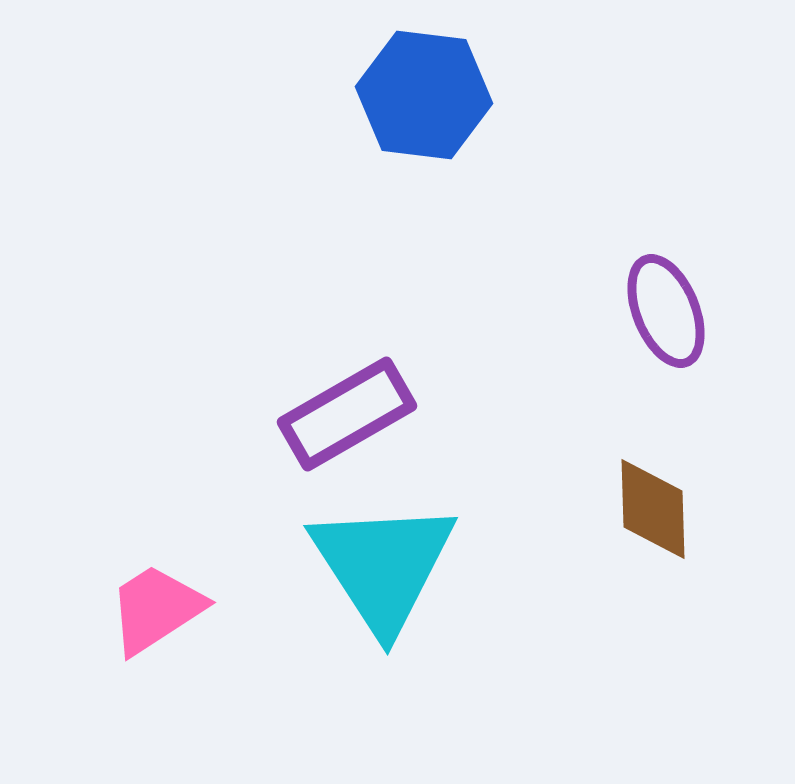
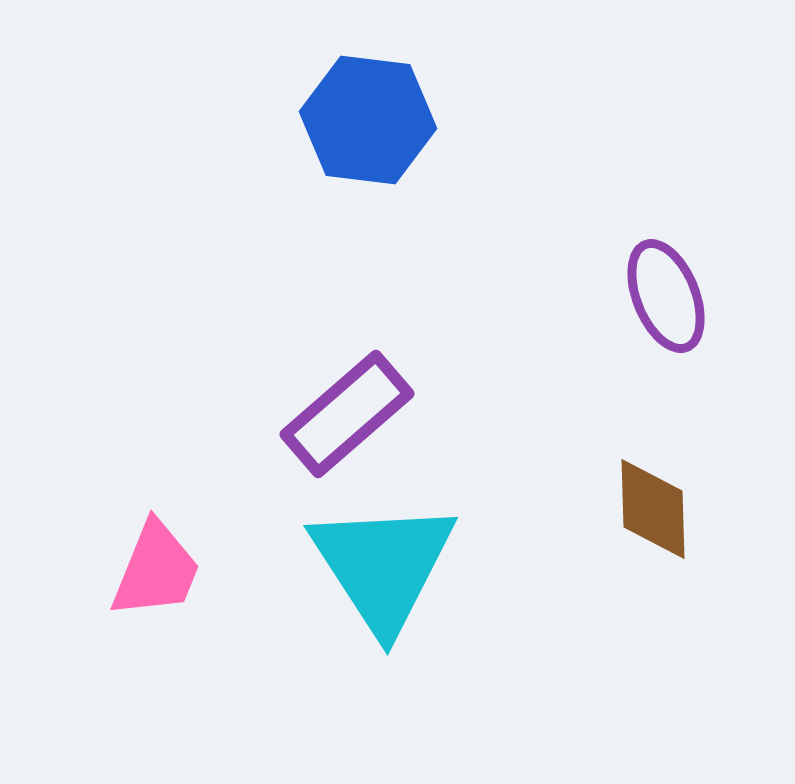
blue hexagon: moved 56 px left, 25 px down
purple ellipse: moved 15 px up
purple rectangle: rotated 11 degrees counterclockwise
pink trapezoid: moved 39 px up; rotated 145 degrees clockwise
